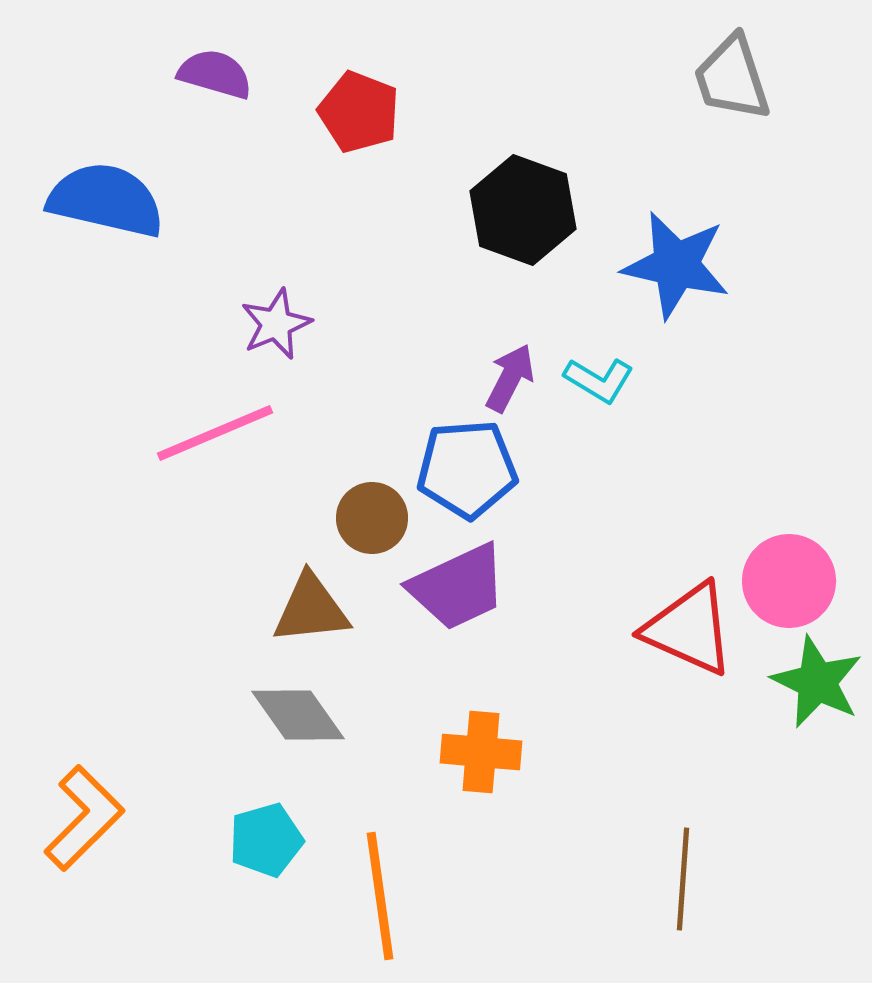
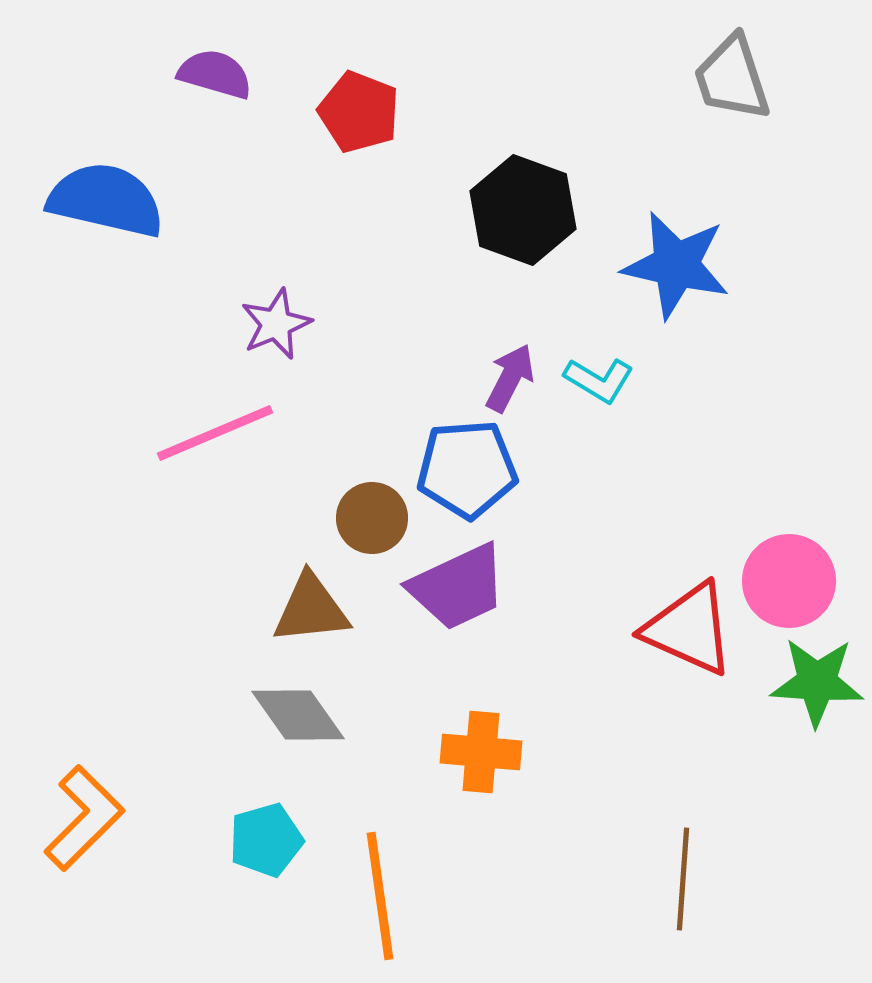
green star: rotated 22 degrees counterclockwise
